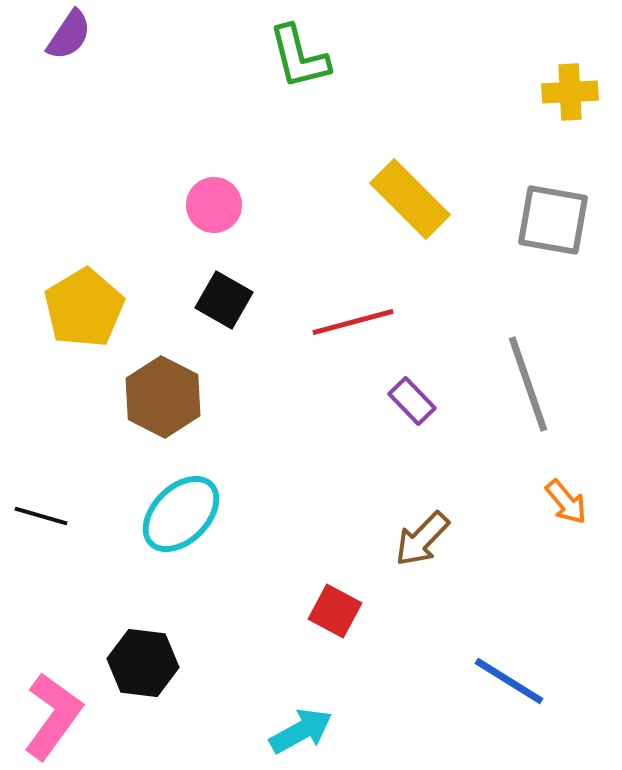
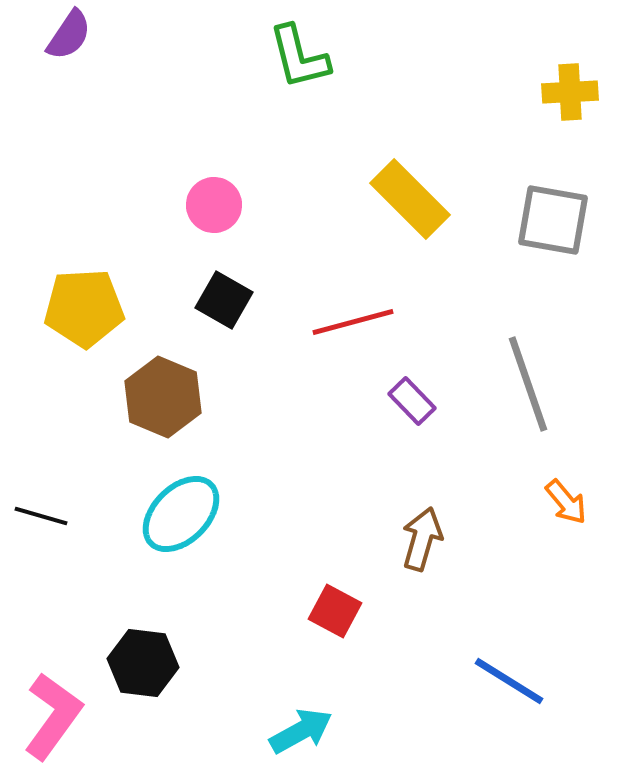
yellow pentagon: rotated 28 degrees clockwise
brown hexagon: rotated 4 degrees counterclockwise
brown arrow: rotated 152 degrees clockwise
